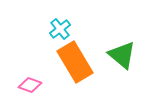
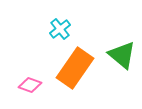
orange rectangle: moved 6 px down; rotated 66 degrees clockwise
